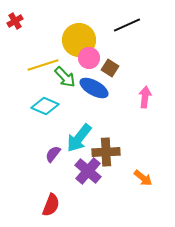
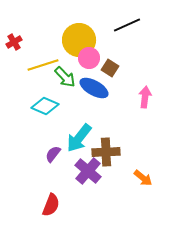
red cross: moved 1 px left, 21 px down
